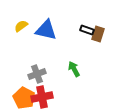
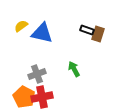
blue triangle: moved 4 px left, 3 px down
orange pentagon: moved 1 px up
